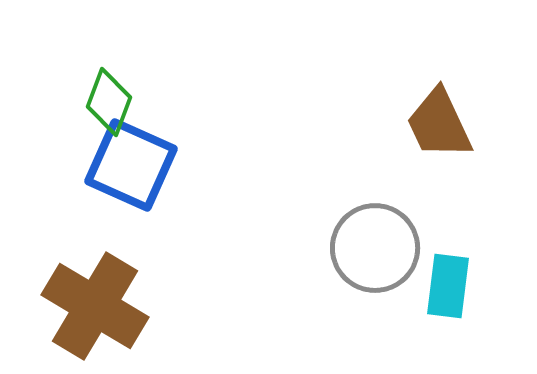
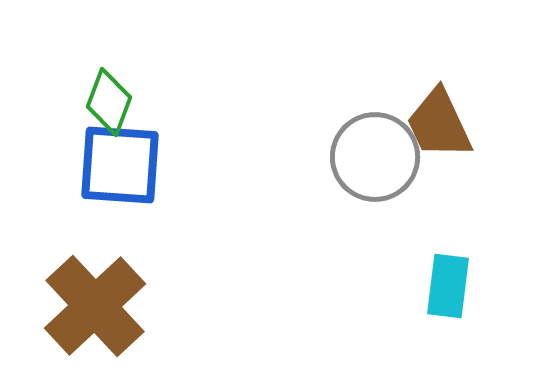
blue square: moved 11 px left; rotated 20 degrees counterclockwise
gray circle: moved 91 px up
brown cross: rotated 16 degrees clockwise
